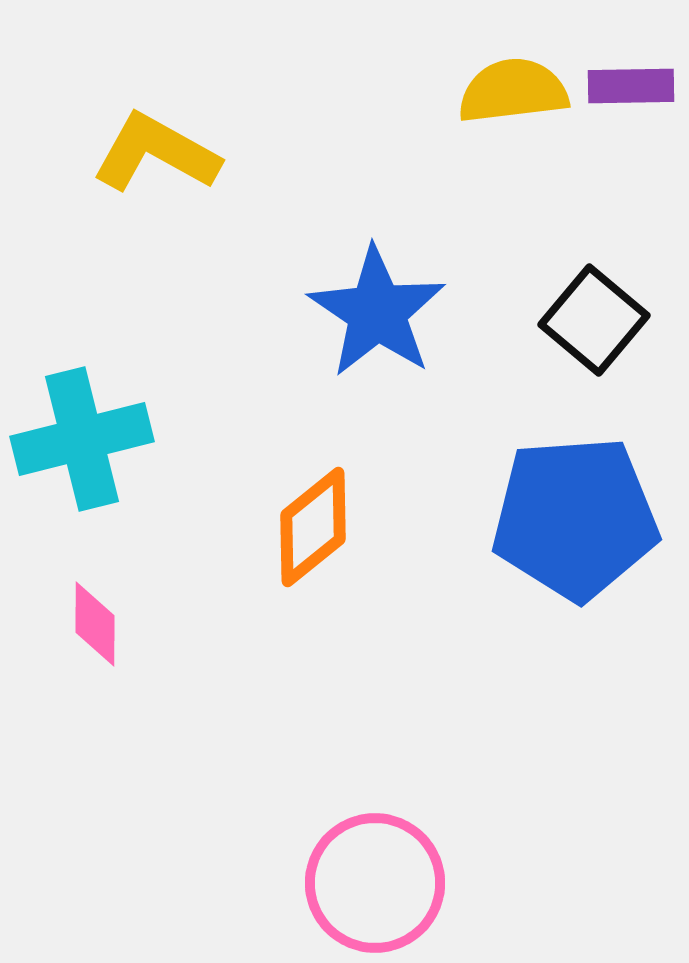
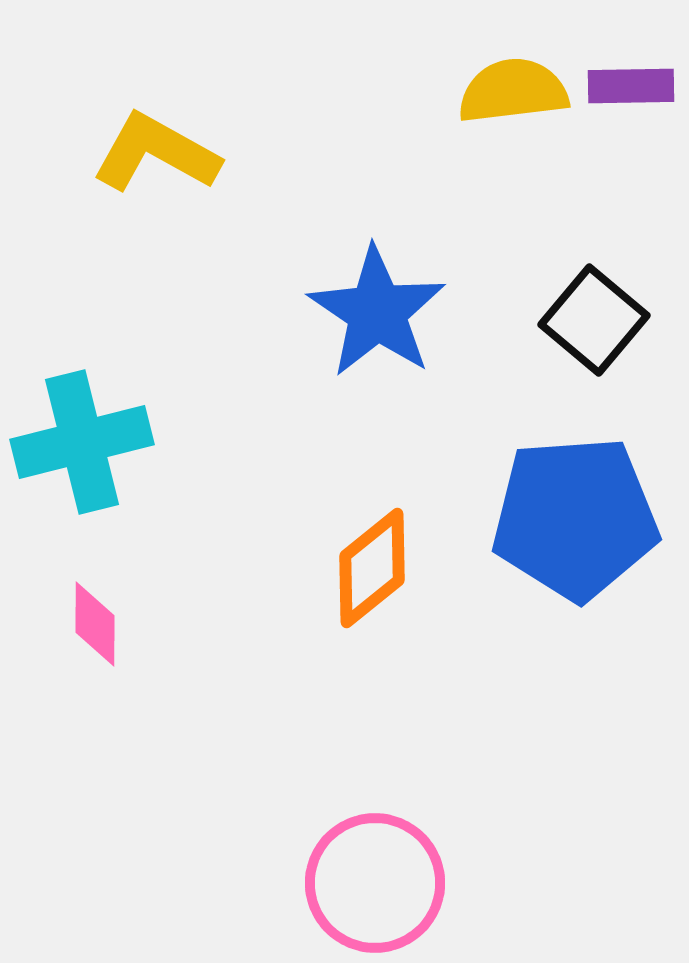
cyan cross: moved 3 px down
orange diamond: moved 59 px right, 41 px down
